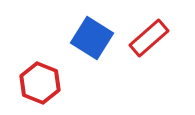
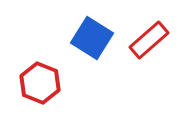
red rectangle: moved 2 px down
